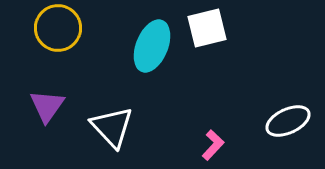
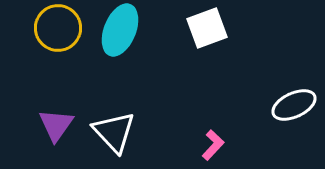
white square: rotated 6 degrees counterclockwise
cyan ellipse: moved 32 px left, 16 px up
purple triangle: moved 9 px right, 19 px down
white ellipse: moved 6 px right, 16 px up
white triangle: moved 2 px right, 5 px down
